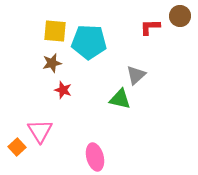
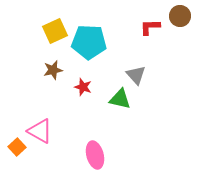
yellow square: rotated 30 degrees counterclockwise
brown star: moved 1 px right, 7 px down
gray triangle: rotated 30 degrees counterclockwise
red star: moved 20 px right, 3 px up
pink triangle: rotated 28 degrees counterclockwise
pink ellipse: moved 2 px up
